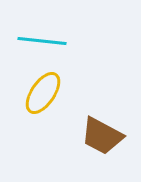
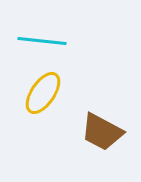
brown trapezoid: moved 4 px up
